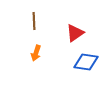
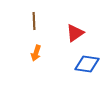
blue diamond: moved 1 px right, 2 px down
